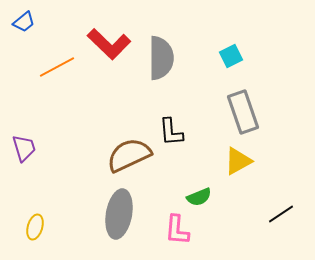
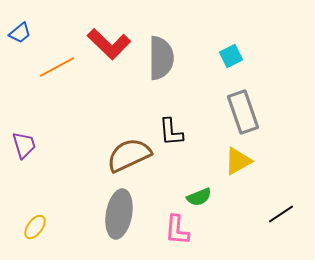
blue trapezoid: moved 4 px left, 11 px down
purple trapezoid: moved 3 px up
yellow ellipse: rotated 20 degrees clockwise
